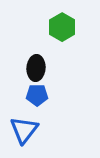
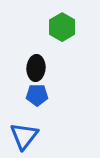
blue triangle: moved 6 px down
